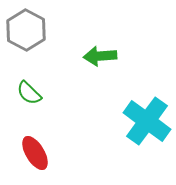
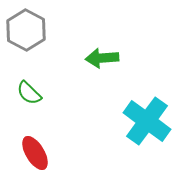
green arrow: moved 2 px right, 2 px down
